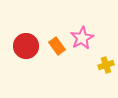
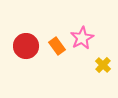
yellow cross: moved 3 px left; rotated 28 degrees counterclockwise
